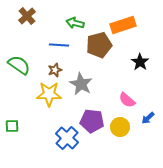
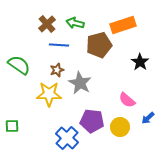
brown cross: moved 20 px right, 8 px down
brown star: moved 2 px right
gray star: moved 1 px left, 1 px up
